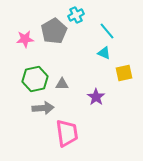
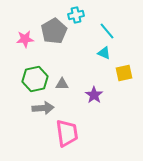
cyan cross: rotated 14 degrees clockwise
purple star: moved 2 px left, 2 px up
